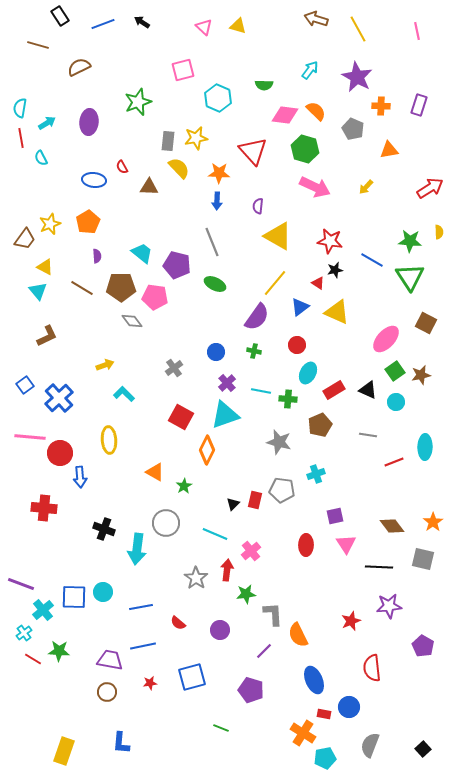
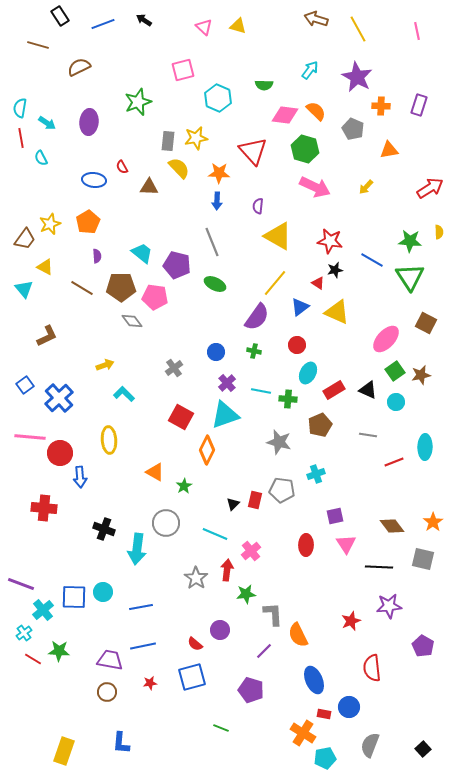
black arrow at (142, 22): moved 2 px right, 2 px up
cyan arrow at (47, 123): rotated 66 degrees clockwise
cyan triangle at (38, 291): moved 14 px left, 2 px up
red semicircle at (178, 623): moved 17 px right, 21 px down
